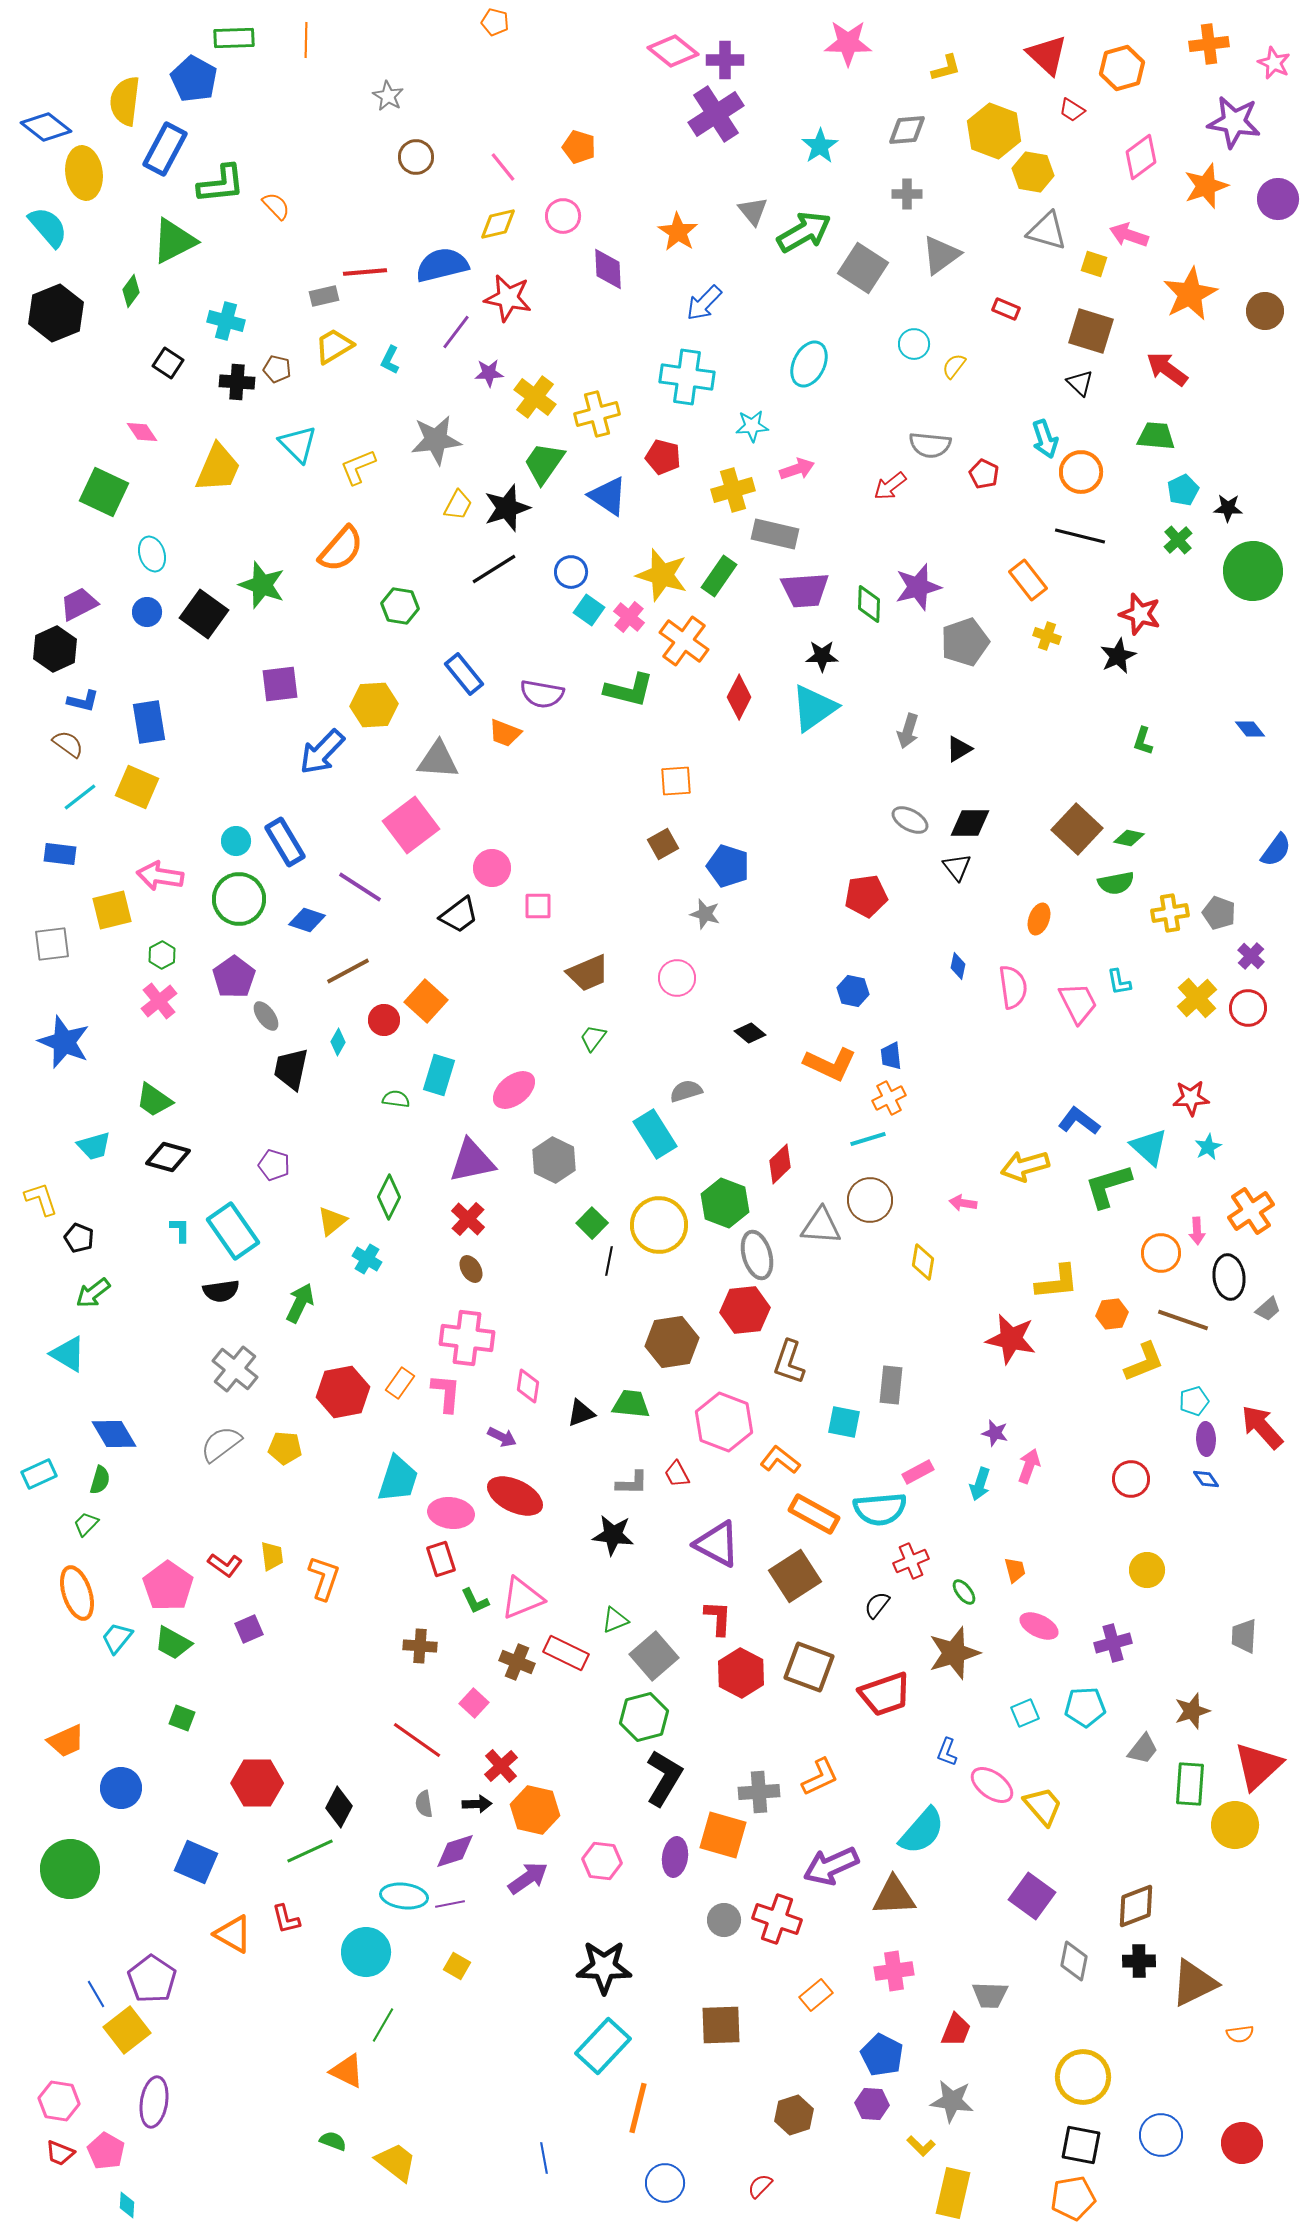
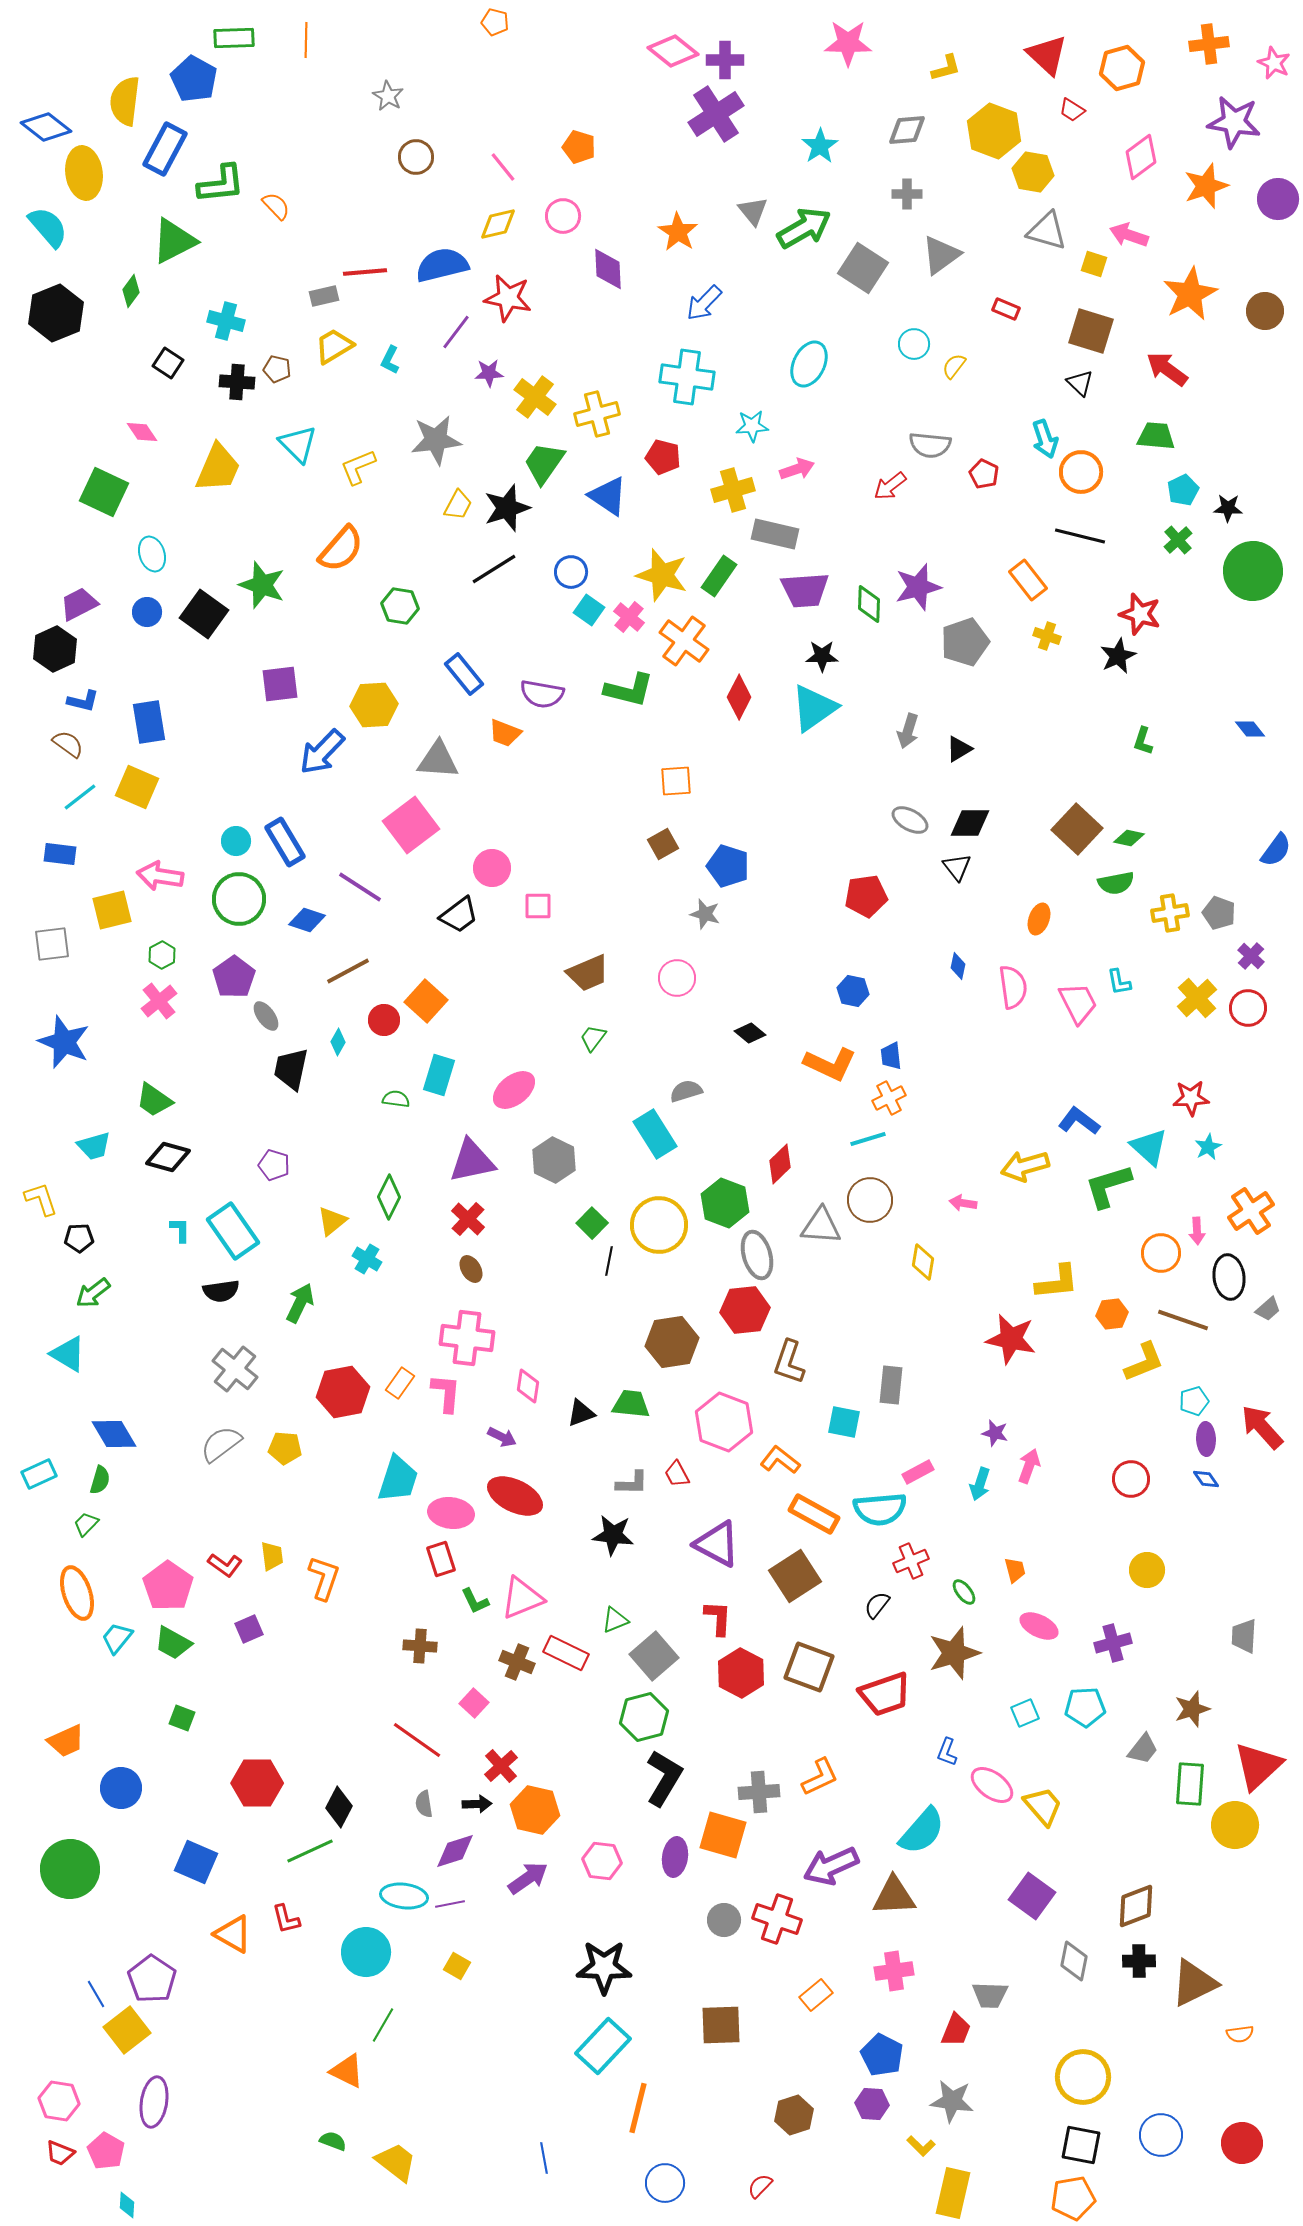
green arrow at (804, 232): moved 4 px up
black pentagon at (79, 1238): rotated 24 degrees counterclockwise
brown star at (1192, 1711): moved 2 px up
